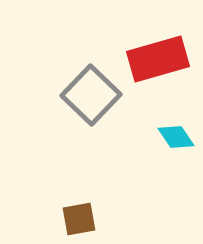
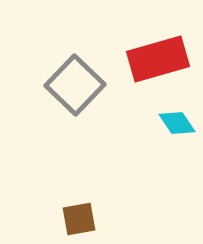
gray square: moved 16 px left, 10 px up
cyan diamond: moved 1 px right, 14 px up
